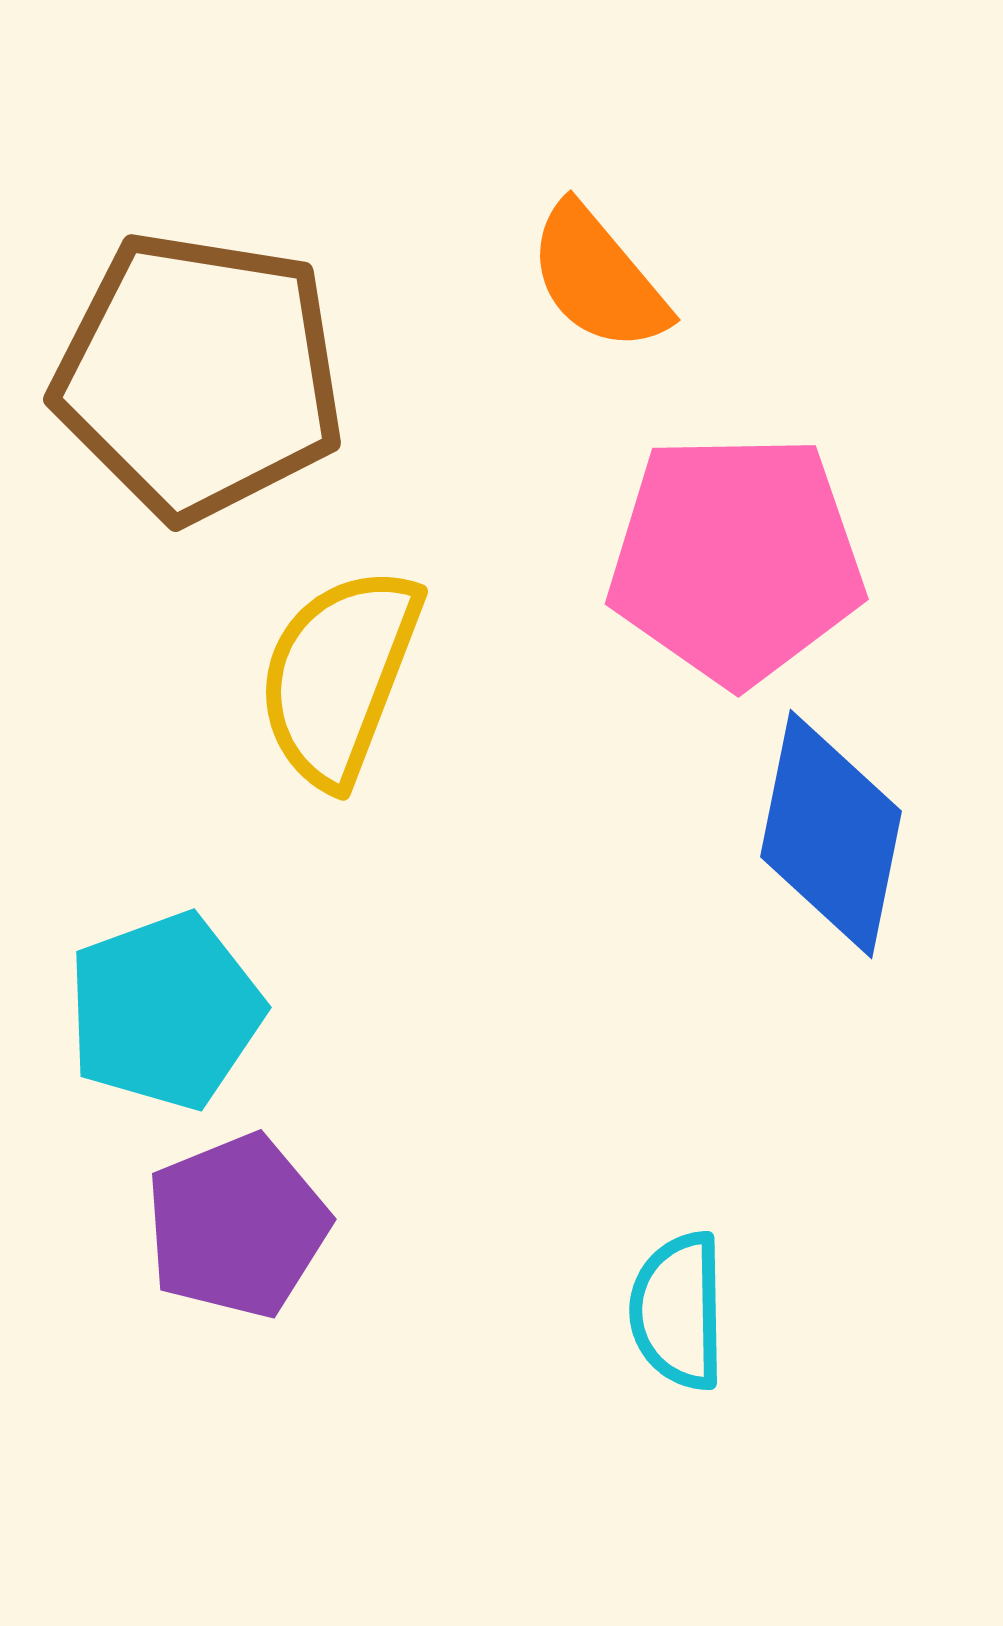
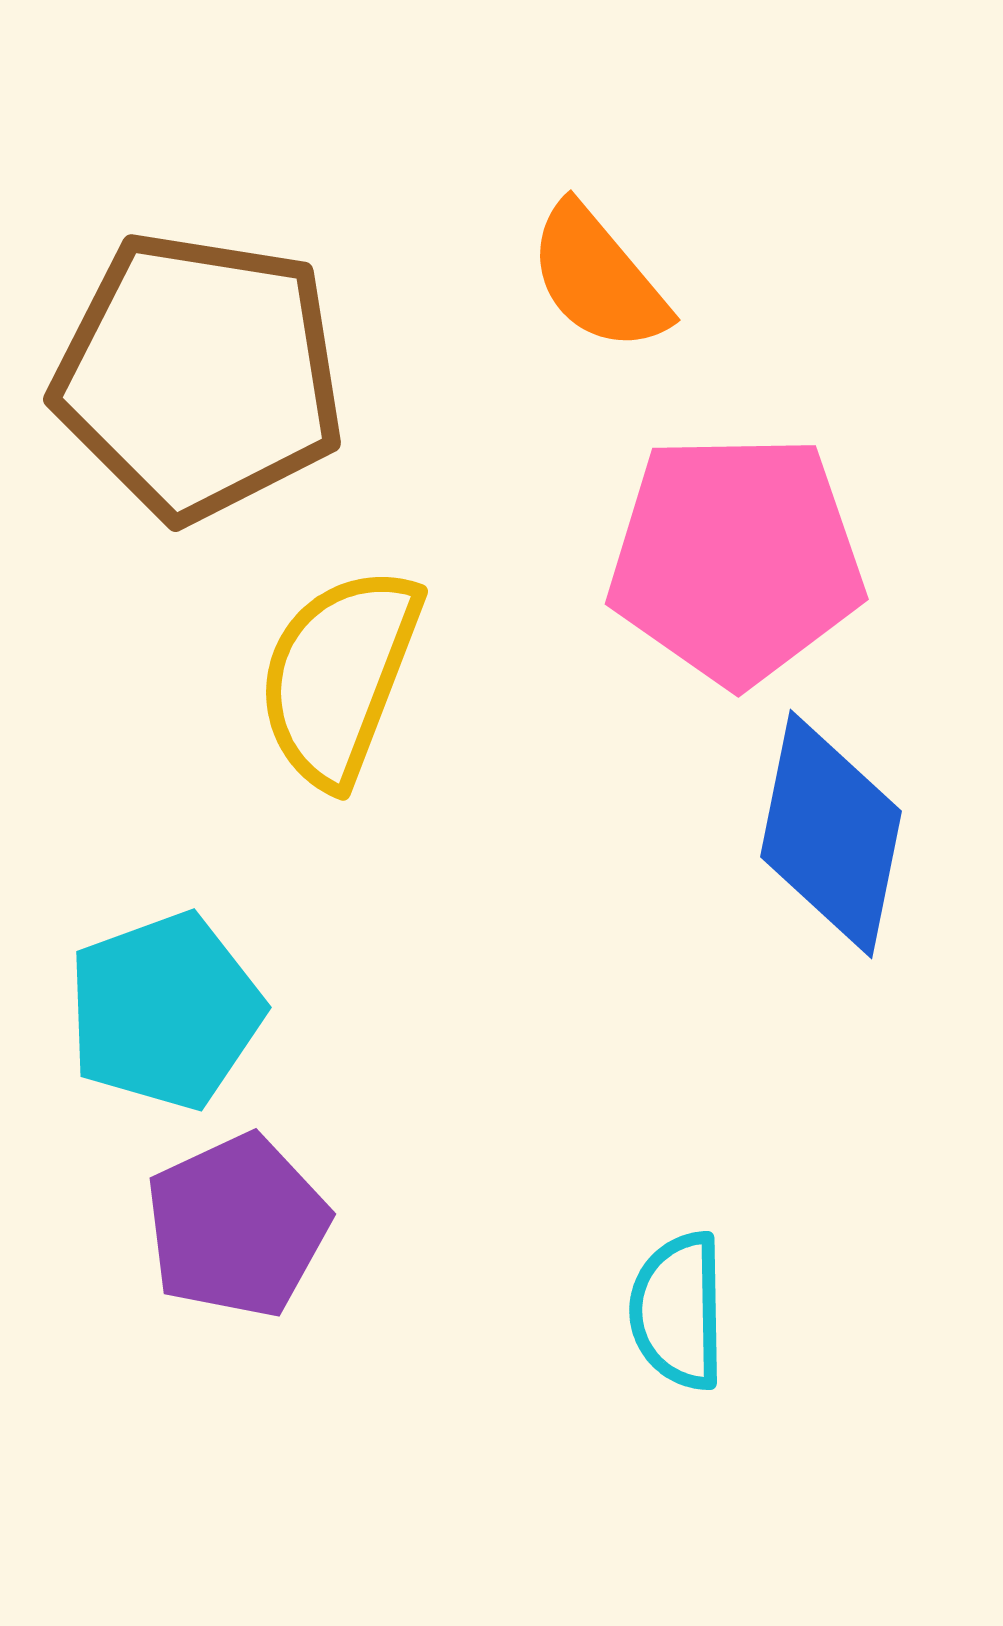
purple pentagon: rotated 3 degrees counterclockwise
